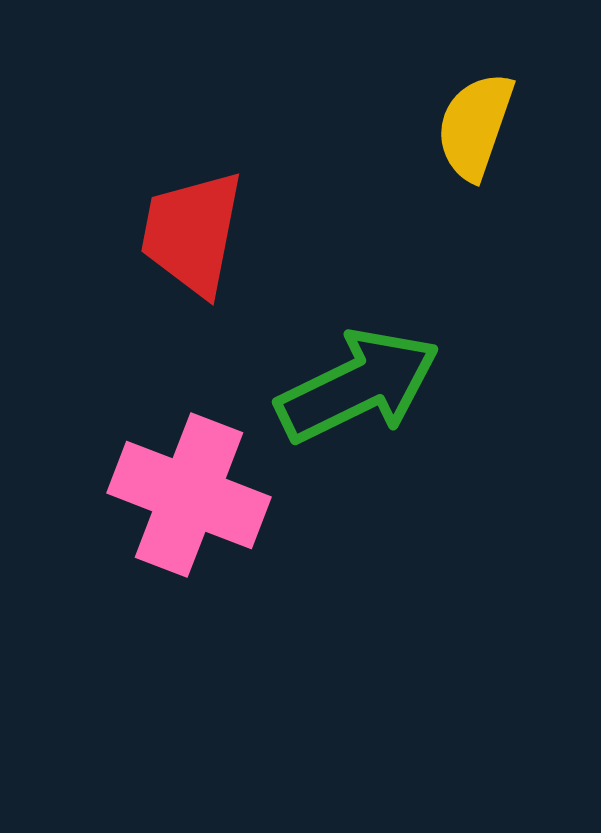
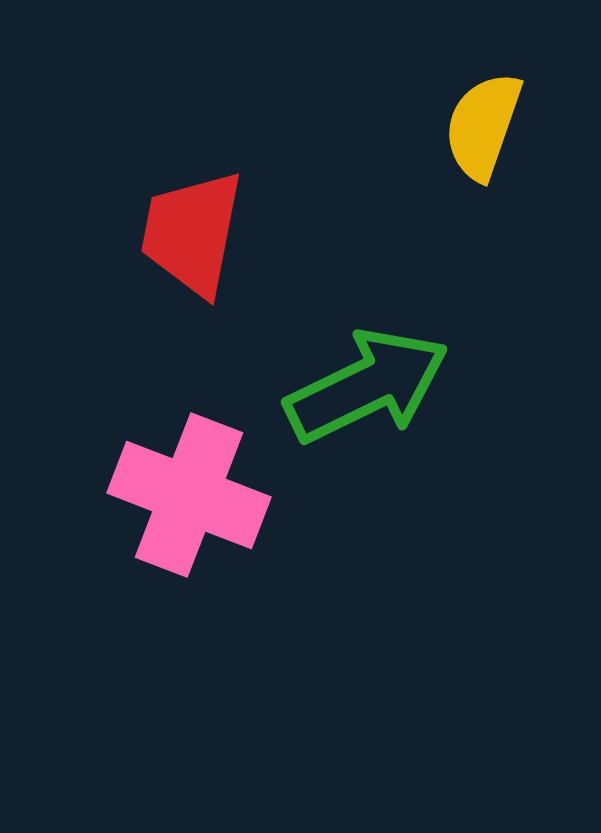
yellow semicircle: moved 8 px right
green arrow: moved 9 px right
